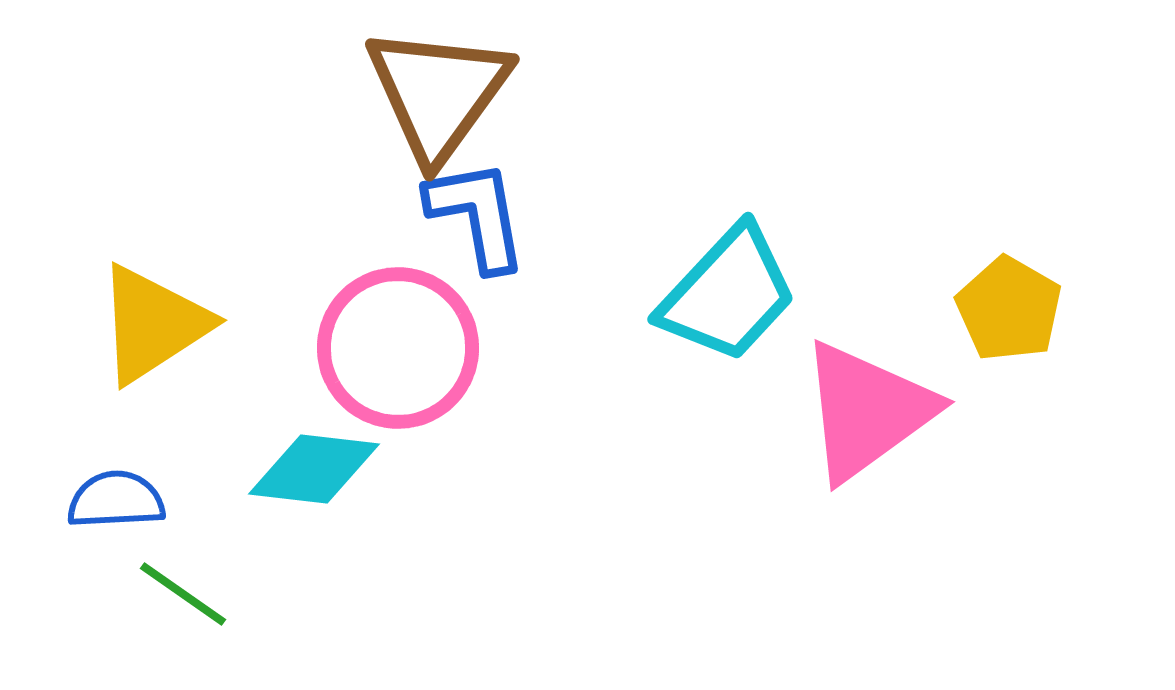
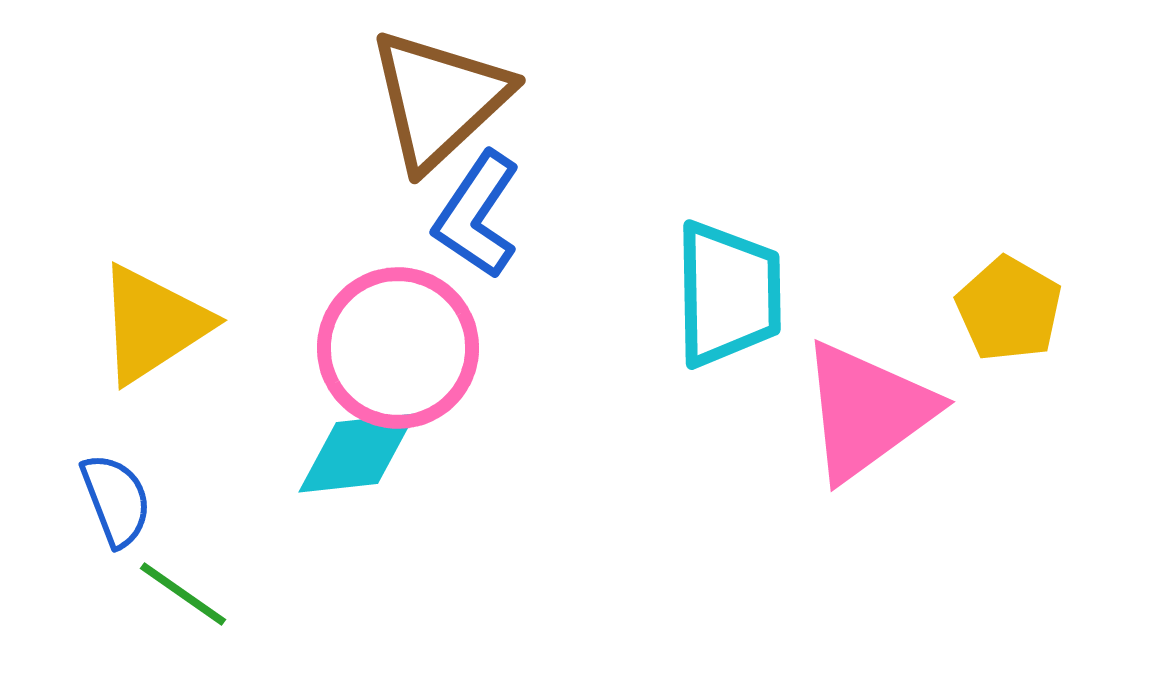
brown triangle: moved 1 px right, 6 px down; rotated 11 degrees clockwise
blue L-shape: rotated 136 degrees counterclockwise
cyan trapezoid: rotated 44 degrees counterclockwise
cyan diamond: moved 43 px right, 16 px up; rotated 13 degrees counterclockwise
blue semicircle: rotated 72 degrees clockwise
